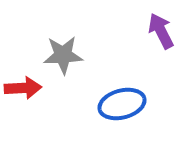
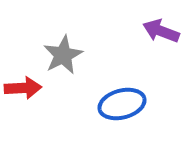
purple arrow: rotated 42 degrees counterclockwise
gray star: rotated 24 degrees counterclockwise
